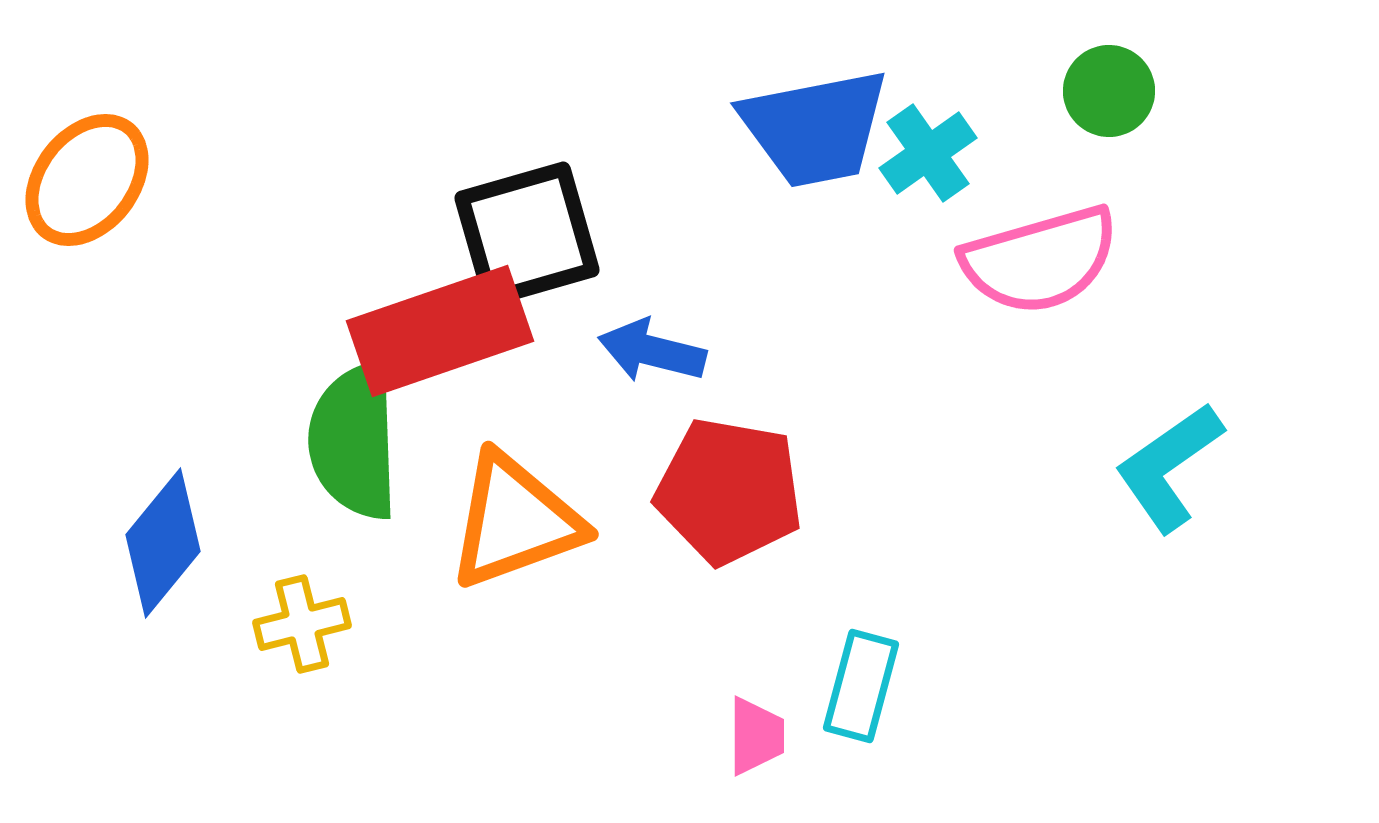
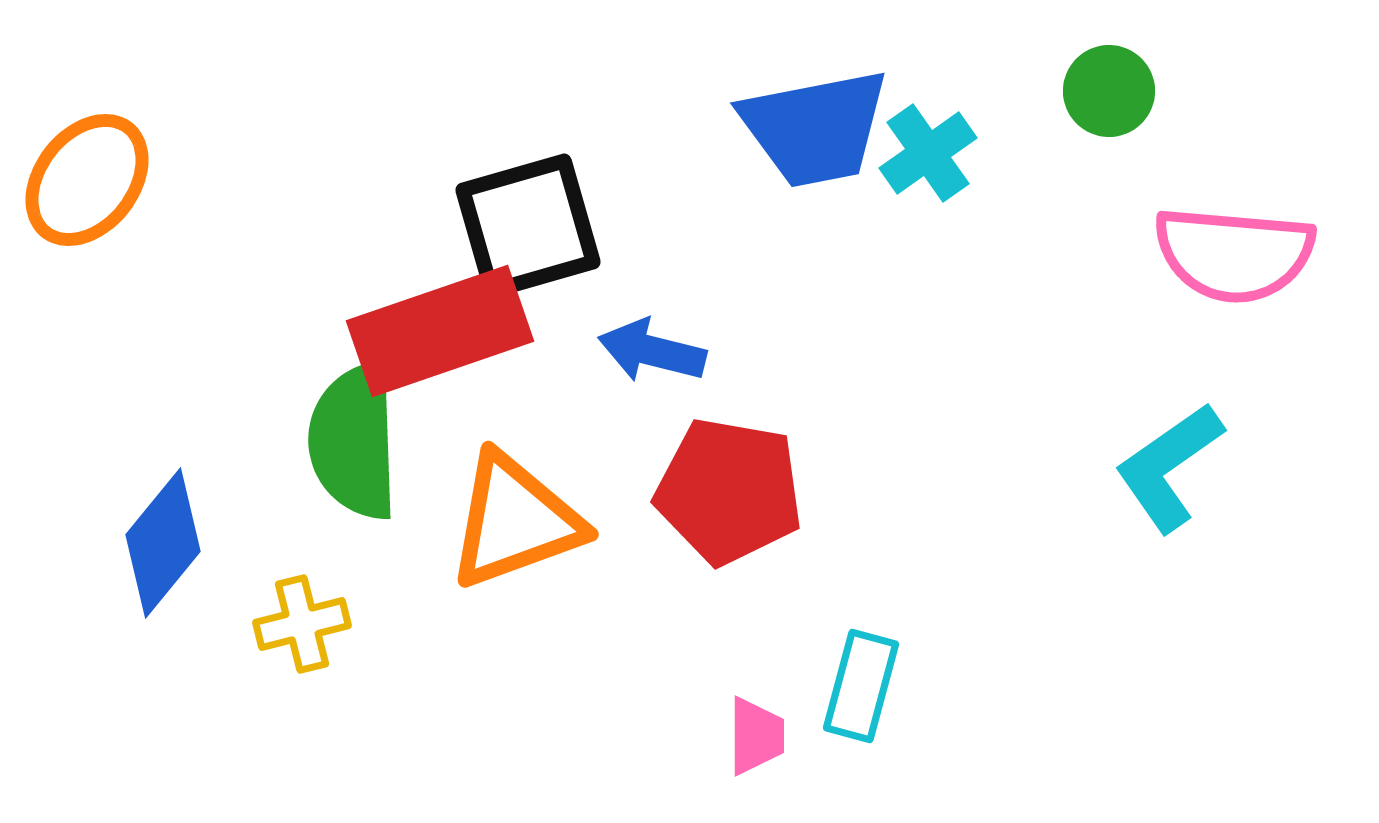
black square: moved 1 px right, 8 px up
pink semicircle: moved 194 px right, 6 px up; rotated 21 degrees clockwise
